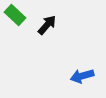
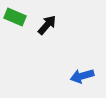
green rectangle: moved 2 px down; rotated 20 degrees counterclockwise
